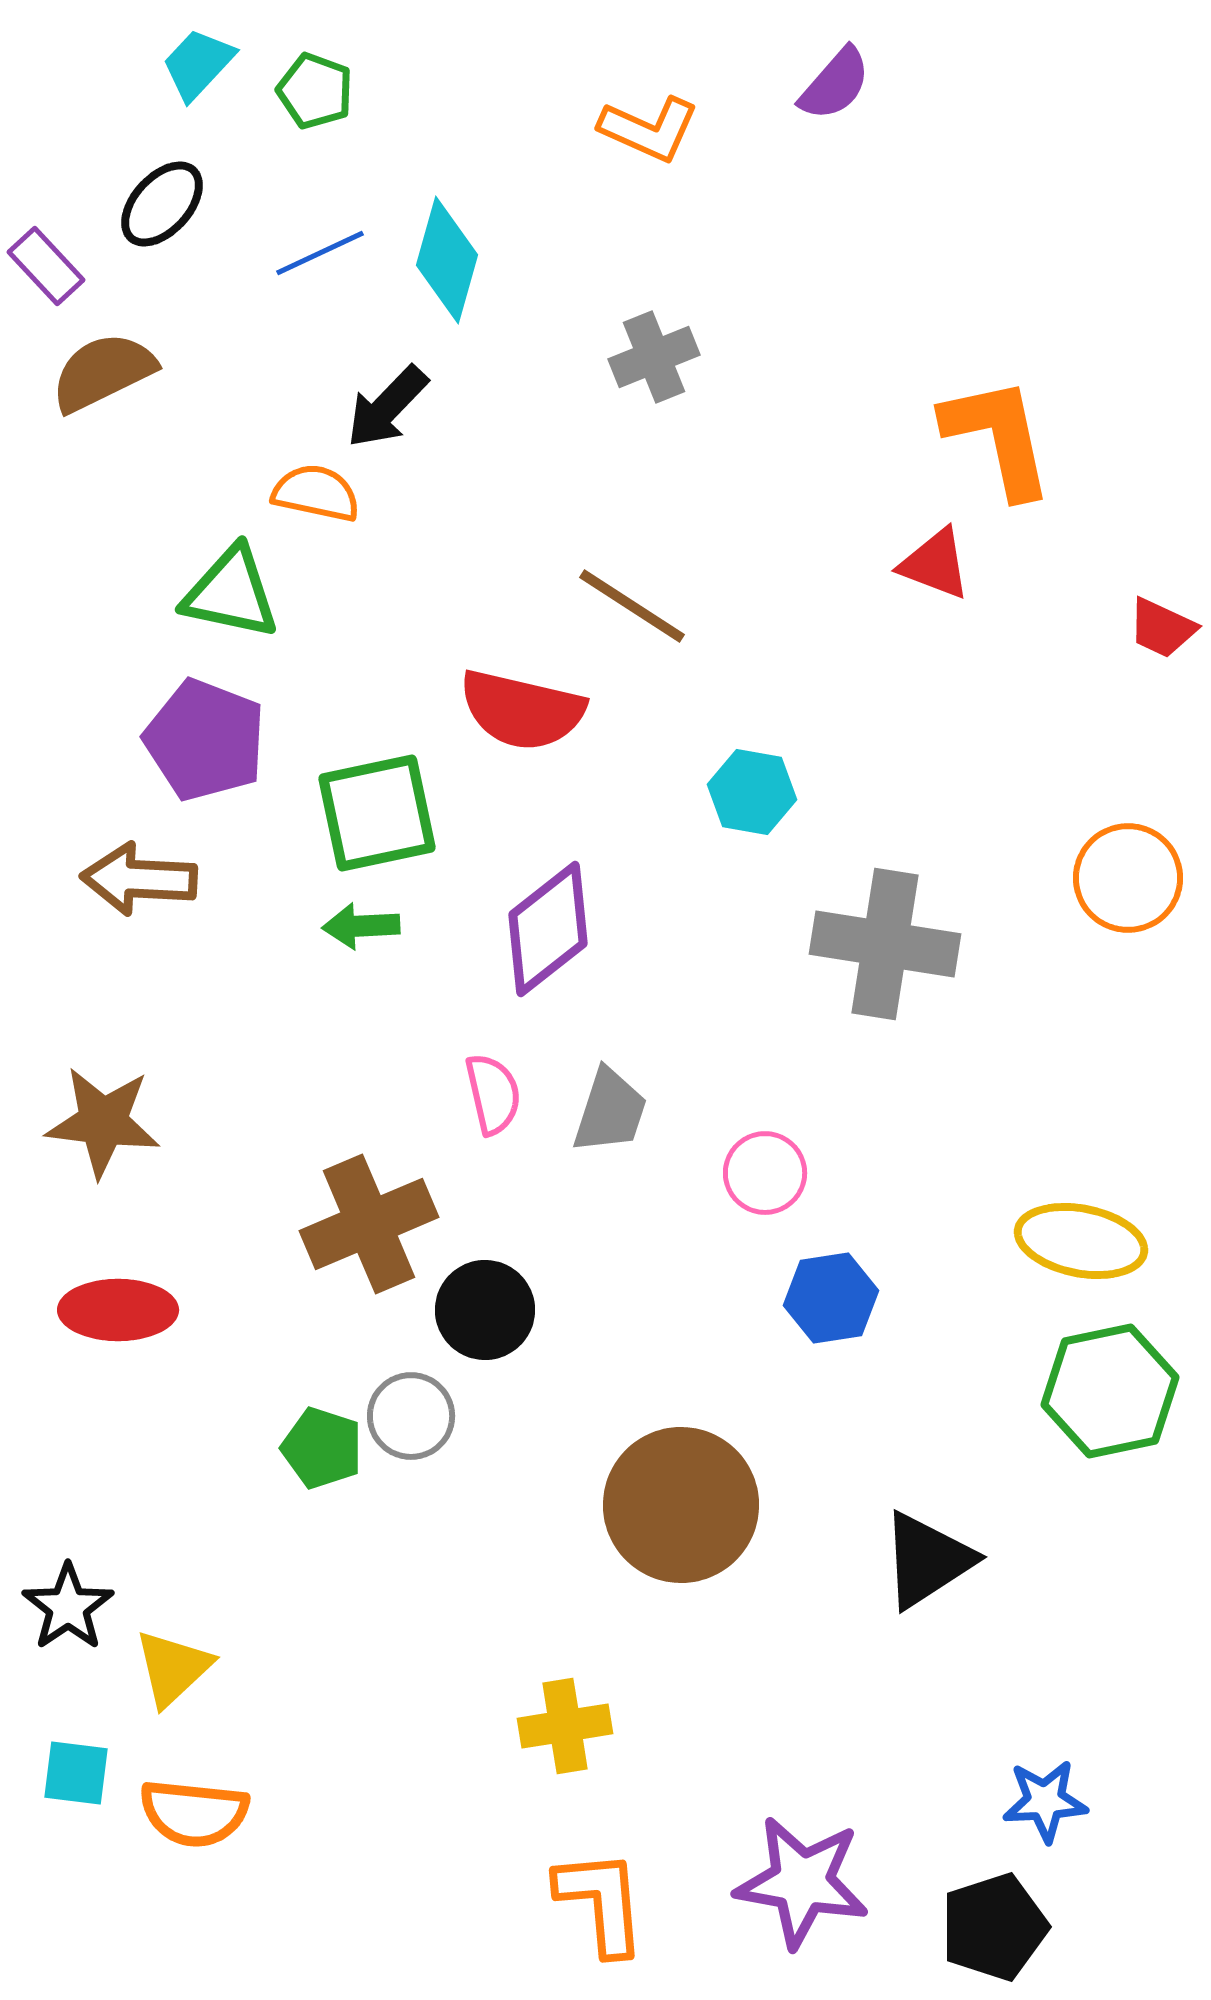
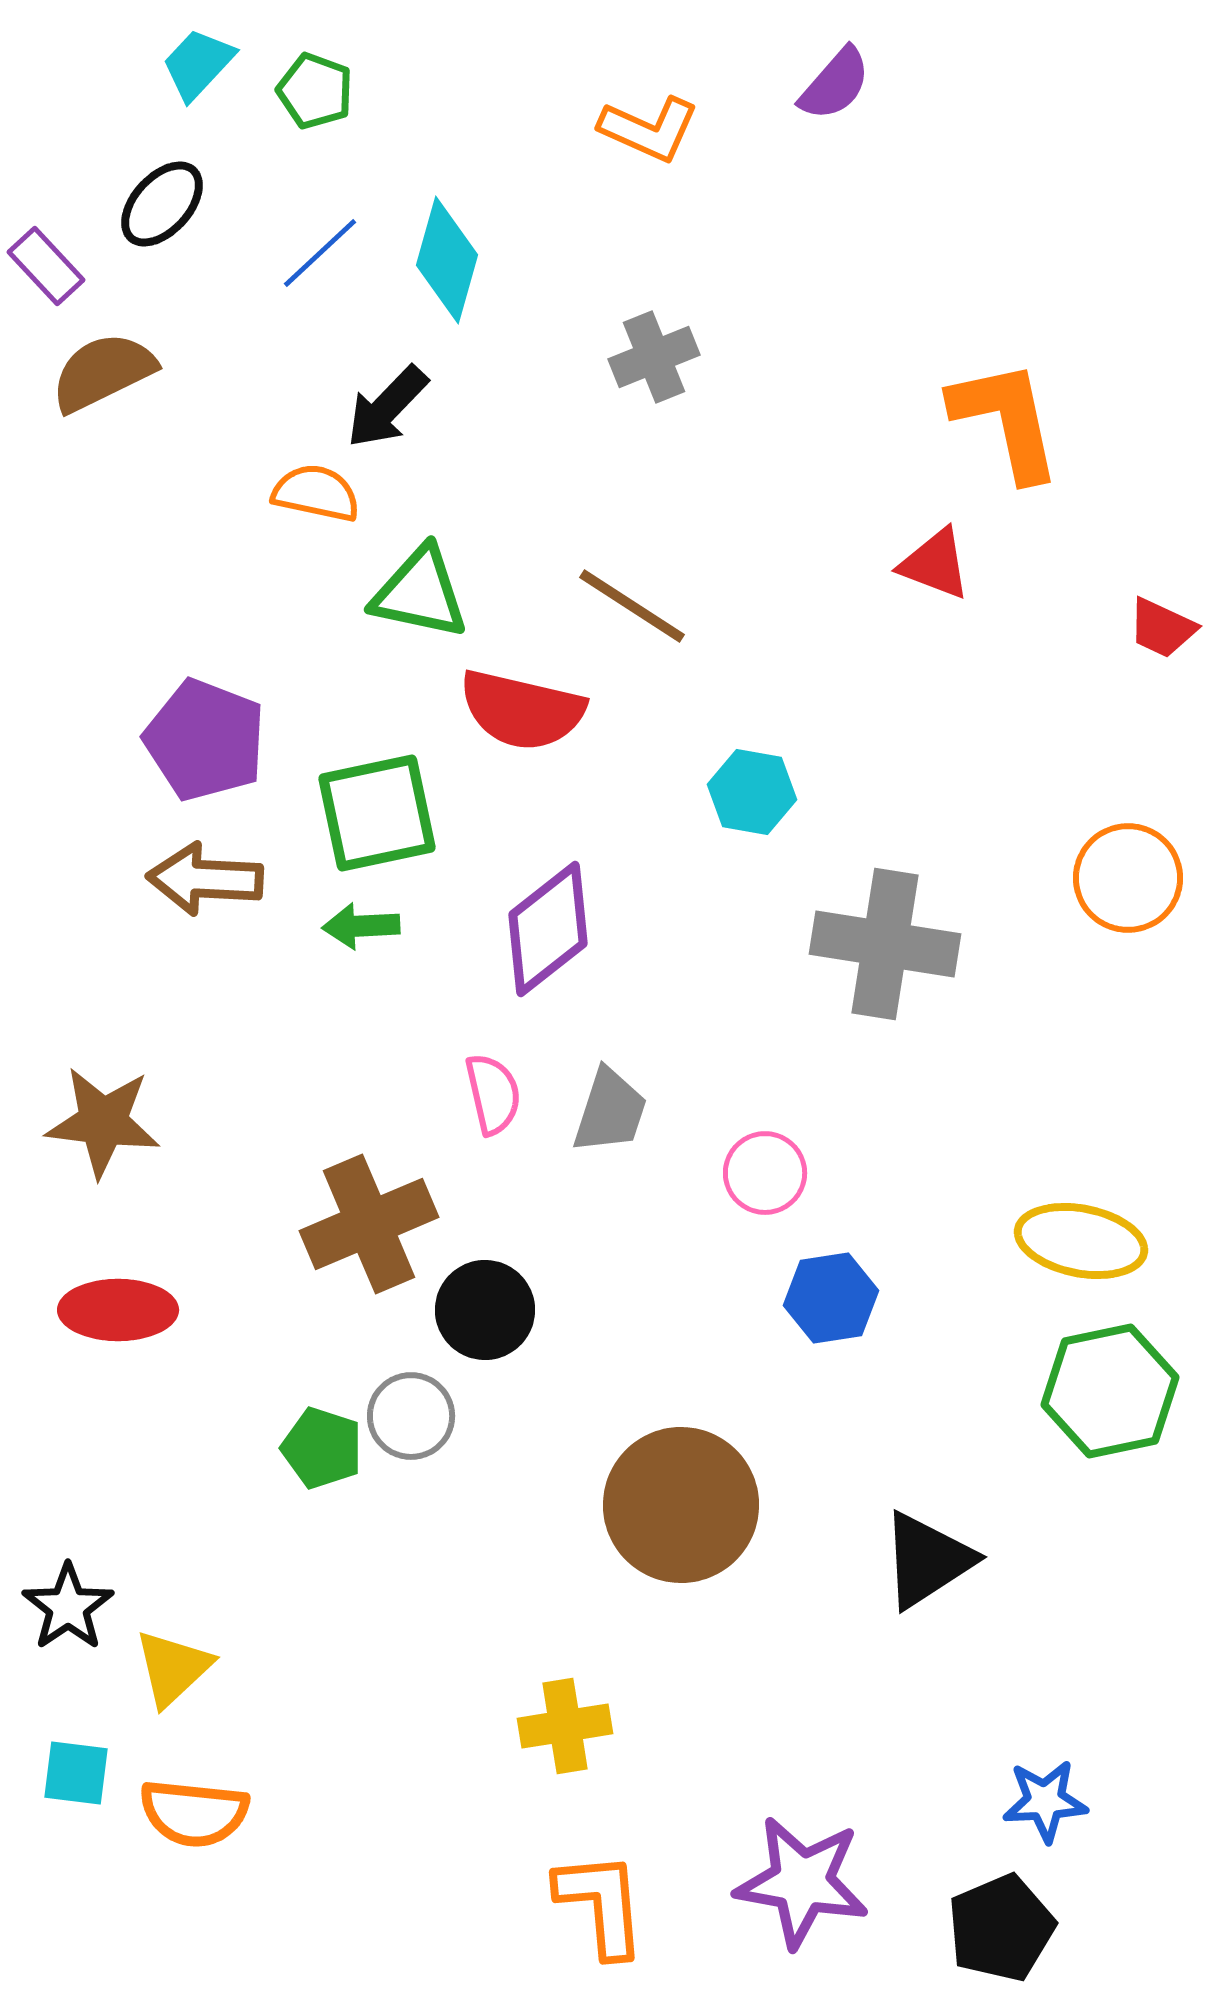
blue line at (320, 253): rotated 18 degrees counterclockwise
orange L-shape at (998, 437): moved 8 px right, 17 px up
green triangle at (231, 593): moved 189 px right
brown arrow at (139, 879): moved 66 px right
orange L-shape at (601, 1902): moved 2 px down
black pentagon at (994, 1927): moved 7 px right, 1 px down; rotated 5 degrees counterclockwise
